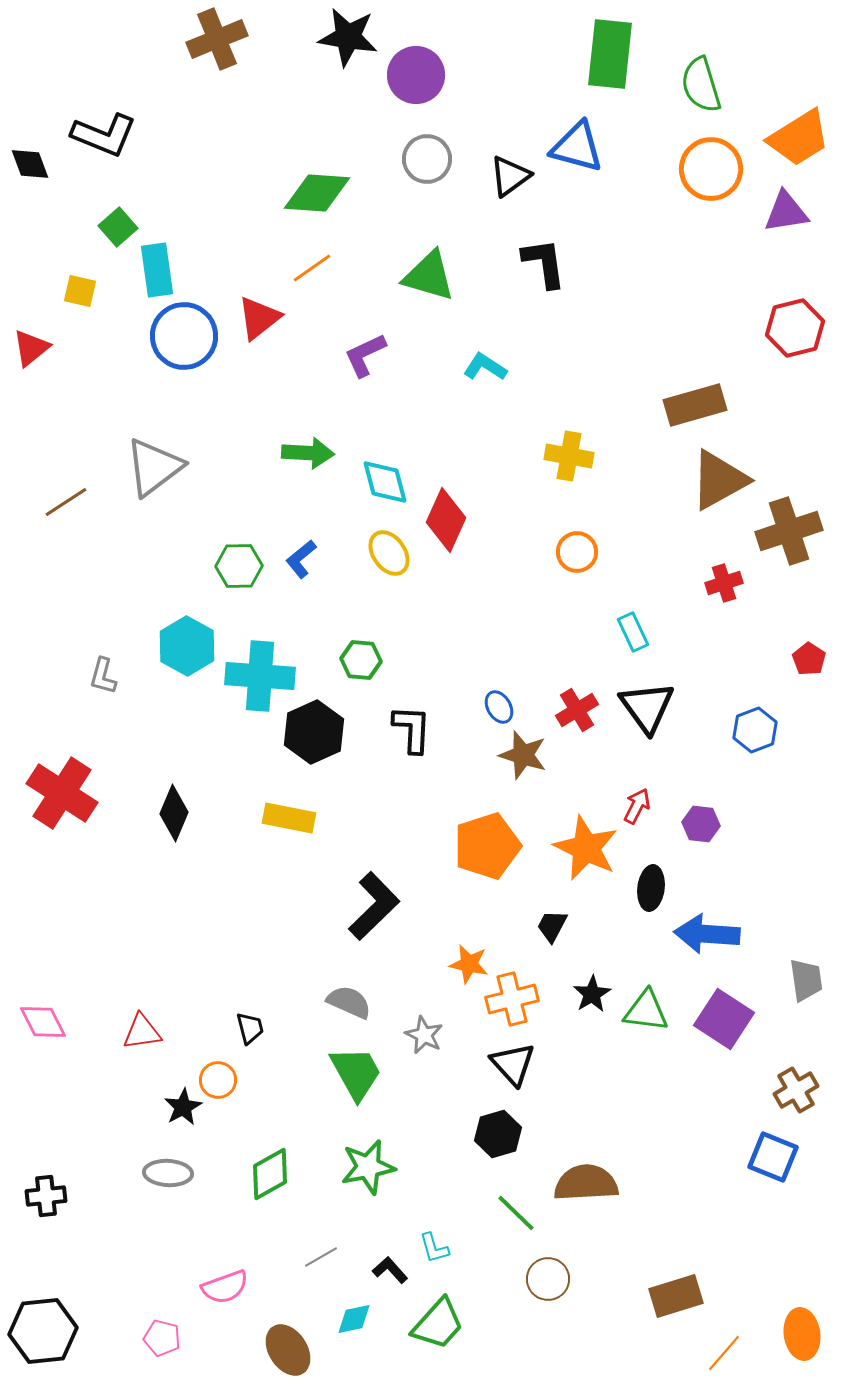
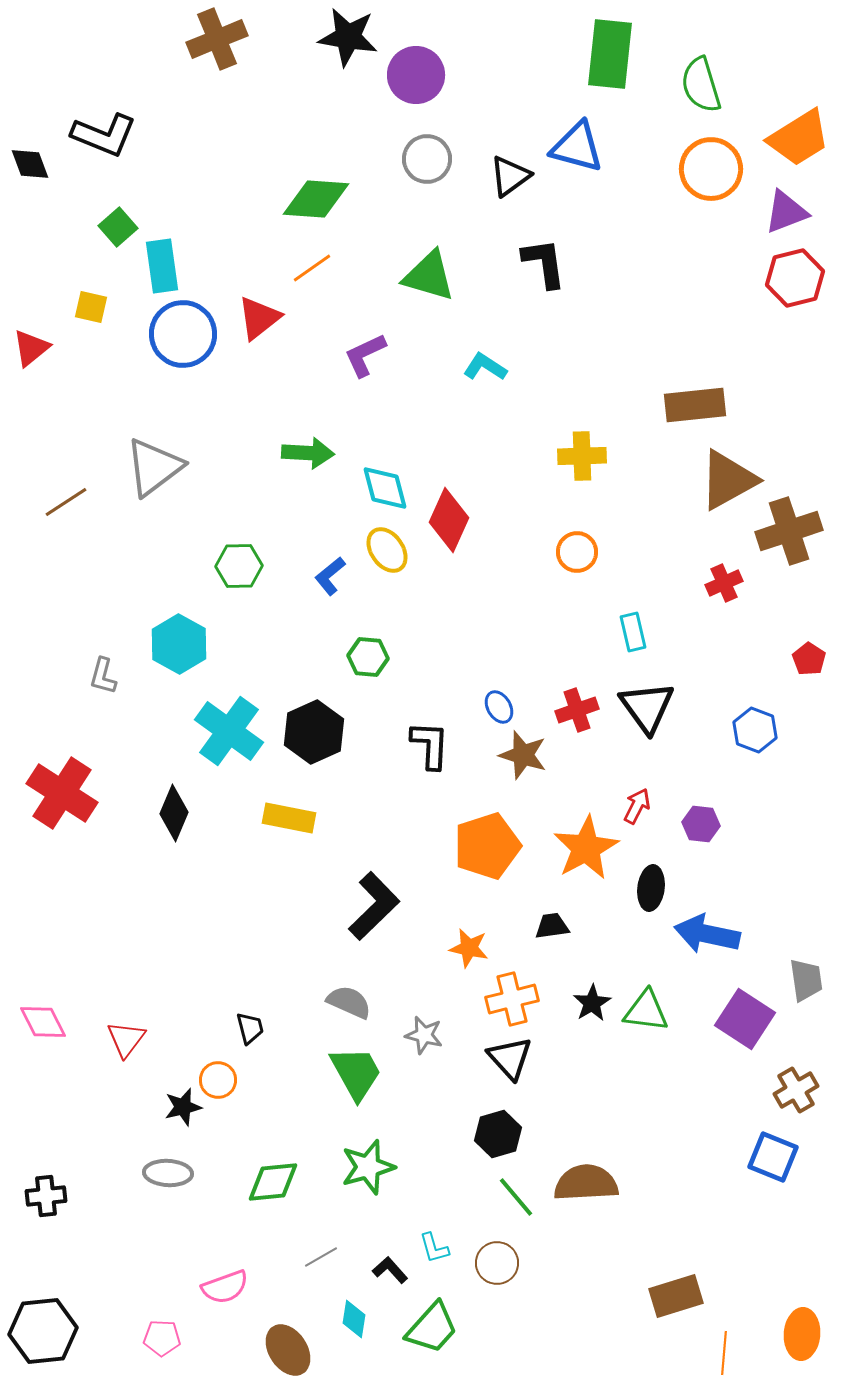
green diamond at (317, 193): moved 1 px left, 6 px down
purple triangle at (786, 212): rotated 12 degrees counterclockwise
cyan rectangle at (157, 270): moved 5 px right, 4 px up
yellow square at (80, 291): moved 11 px right, 16 px down
red hexagon at (795, 328): moved 50 px up
blue circle at (184, 336): moved 1 px left, 2 px up
brown rectangle at (695, 405): rotated 10 degrees clockwise
yellow cross at (569, 456): moved 13 px right; rotated 12 degrees counterclockwise
brown triangle at (719, 480): moved 9 px right
cyan diamond at (385, 482): moved 6 px down
red diamond at (446, 520): moved 3 px right
yellow ellipse at (389, 553): moved 2 px left, 3 px up
blue L-shape at (301, 559): moved 29 px right, 17 px down
red cross at (724, 583): rotated 6 degrees counterclockwise
cyan rectangle at (633, 632): rotated 12 degrees clockwise
cyan hexagon at (187, 646): moved 8 px left, 2 px up
green hexagon at (361, 660): moved 7 px right, 3 px up
cyan cross at (260, 676): moved 31 px left, 55 px down; rotated 32 degrees clockwise
red cross at (577, 710): rotated 12 degrees clockwise
black L-shape at (412, 729): moved 18 px right, 16 px down
blue hexagon at (755, 730): rotated 18 degrees counterclockwise
orange star at (586, 848): rotated 18 degrees clockwise
black trapezoid at (552, 926): rotated 54 degrees clockwise
blue arrow at (707, 934): rotated 8 degrees clockwise
orange star at (469, 964): moved 16 px up
black star at (592, 994): moved 9 px down
purple square at (724, 1019): moved 21 px right
red triangle at (142, 1032): moved 16 px left, 7 px down; rotated 45 degrees counterclockwise
gray star at (424, 1035): rotated 12 degrees counterclockwise
black triangle at (513, 1064): moved 3 px left, 6 px up
black star at (183, 1107): rotated 15 degrees clockwise
green star at (368, 1167): rotated 4 degrees counterclockwise
green diamond at (270, 1174): moved 3 px right, 8 px down; rotated 24 degrees clockwise
green line at (516, 1213): moved 16 px up; rotated 6 degrees clockwise
brown circle at (548, 1279): moved 51 px left, 16 px up
cyan diamond at (354, 1319): rotated 69 degrees counterclockwise
green trapezoid at (438, 1324): moved 6 px left, 4 px down
orange ellipse at (802, 1334): rotated 12 degrees clockwise
pink pentagon at (162, 1338): rotated 12 degrees counterclockwise
orange line at (724, 1353): rotated 36 degrees counterclockwise
